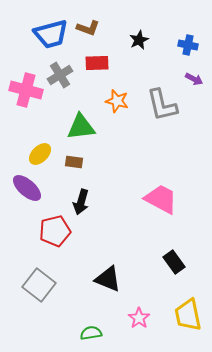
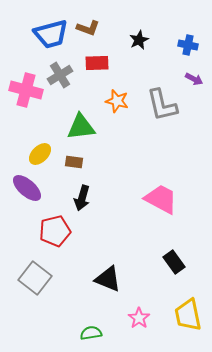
black arrow: moved 1 px right, 4 px up
gray square: moved 4 px left, 7 px up
